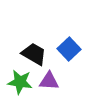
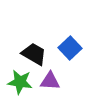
blue square: moved 1 px right, 1 px up
purple triangle: moved 1 px right
